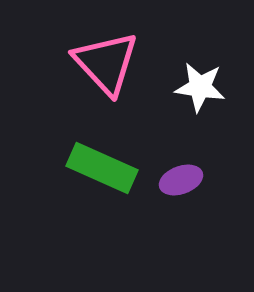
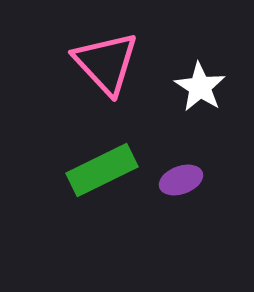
white star: rotated 24 degrees clockwise
green rectangle: moved 2 px down; rotated 50 degrees counterclockwise
